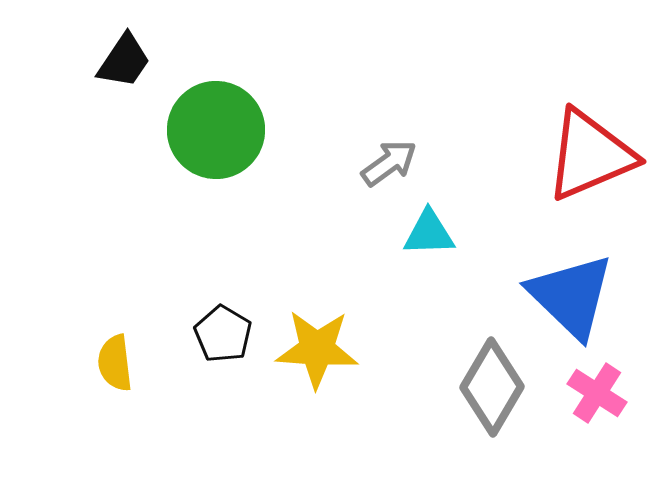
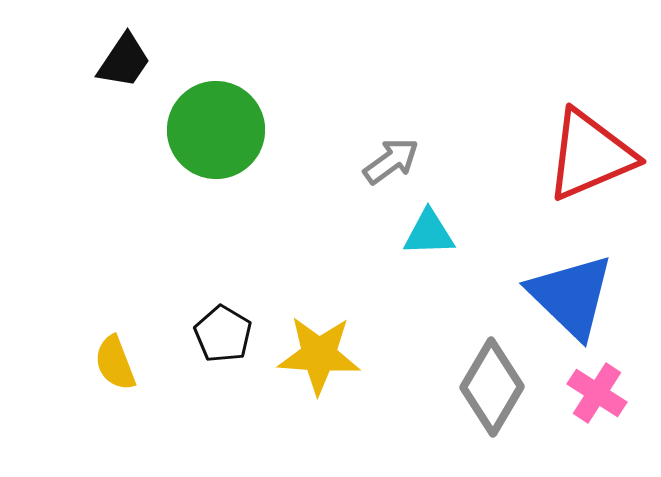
gray arrow: moved 2 px right, 2 px up
yellow star: moved 2 px right, 6 px down
yellow semicircle: rotated 14 degrees counterclockwise
